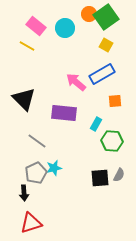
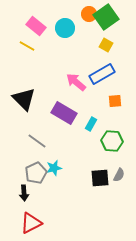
purple rectangle: rotated 25 degrees clockwise
cyan rectangle: moved 5 px left
red triangle: rotated 10 degrees counterclockwise
